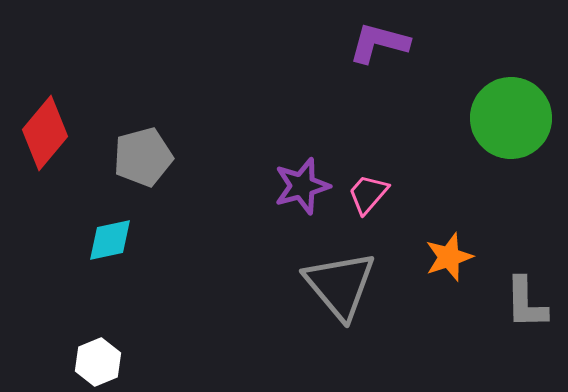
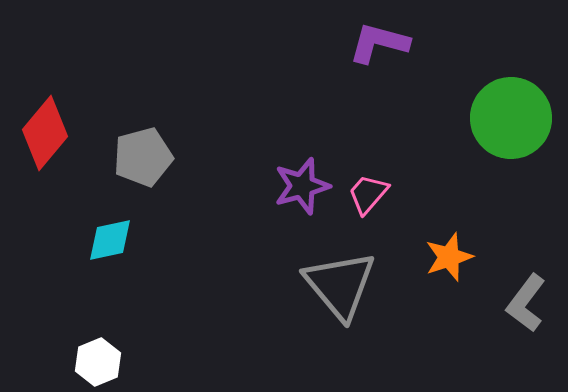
gray L-shape: rotated 38 degrees clockwise
